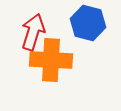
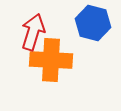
blue hexagon: moved 5 px right
